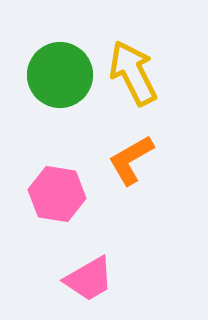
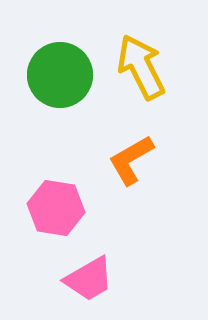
yellow arrow: moved 8 px right, 6 px up
pink hexagon: moved 1 px left, 14 px down
